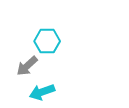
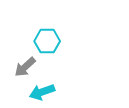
gray arrow: moved 2 px left, 1 px down
